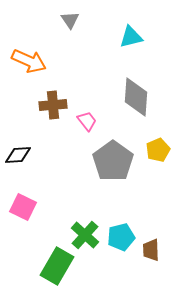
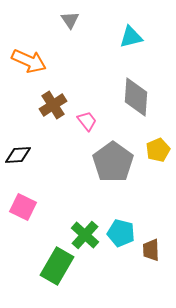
brown cross: rotated 28 degrees counterclockwise
gray pentagon: moved 1 px down
cyan pentagon: moved 4 px up; rotated 28 degrees clockwise
